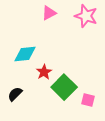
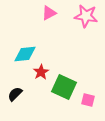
pink star: rotated 10 degrees counterclockwise
red star: moved 3 px left
green square: rotated 20 degrees counterclockwise
